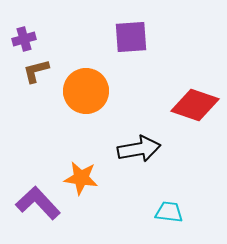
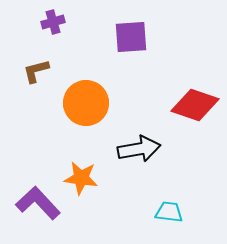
purple cross: moved 29 px right, 17 px up
orange circle: moved 12 px down
